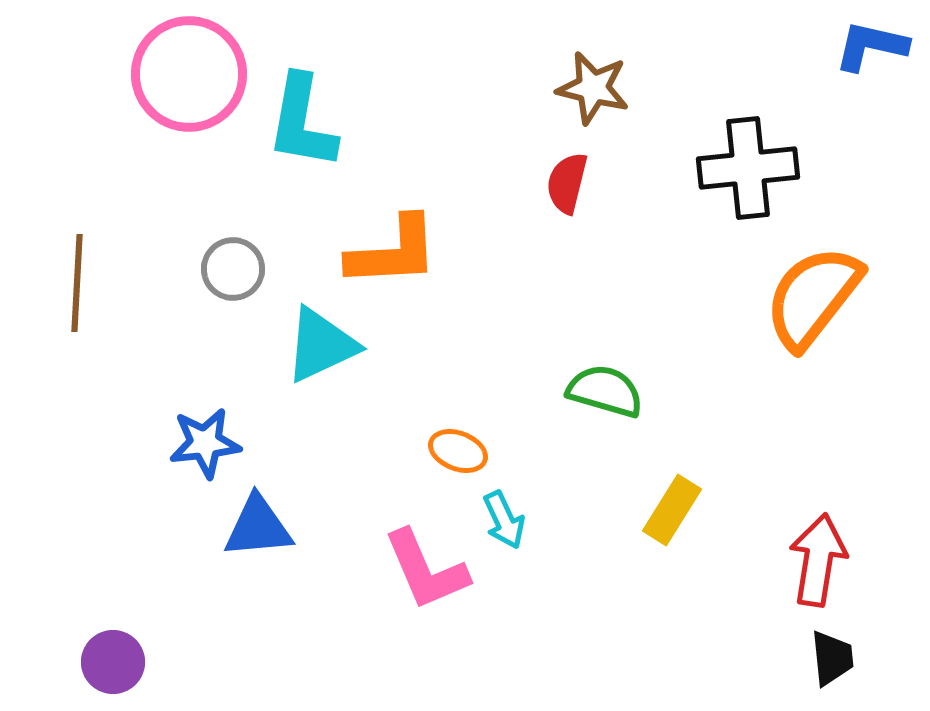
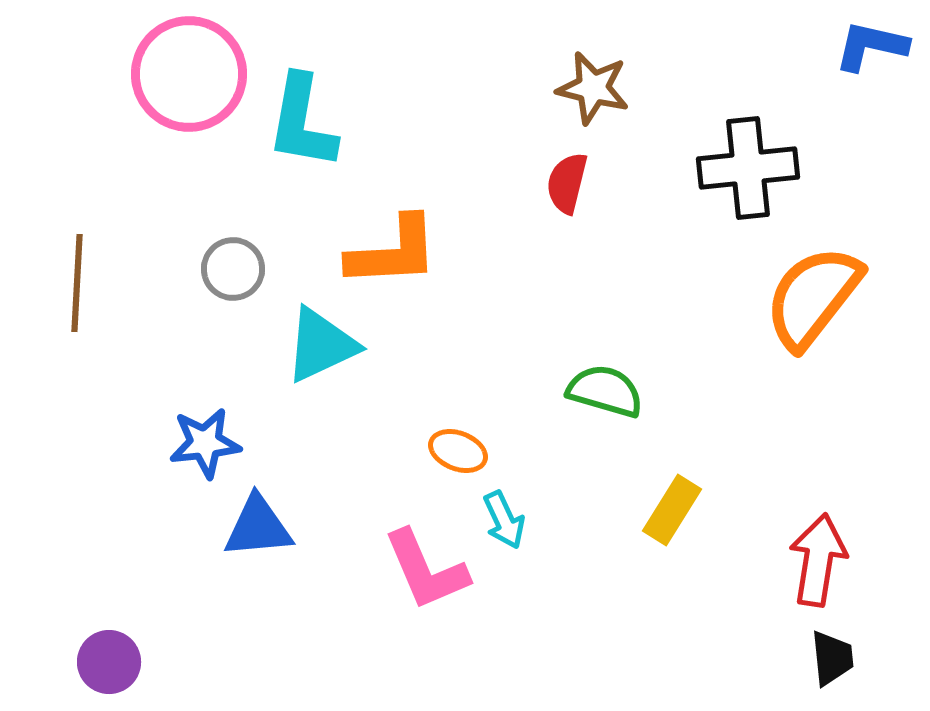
purple circle: moved 4 px left
